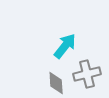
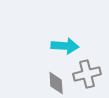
cyan arrow: rotated 56 degrees clockwise
